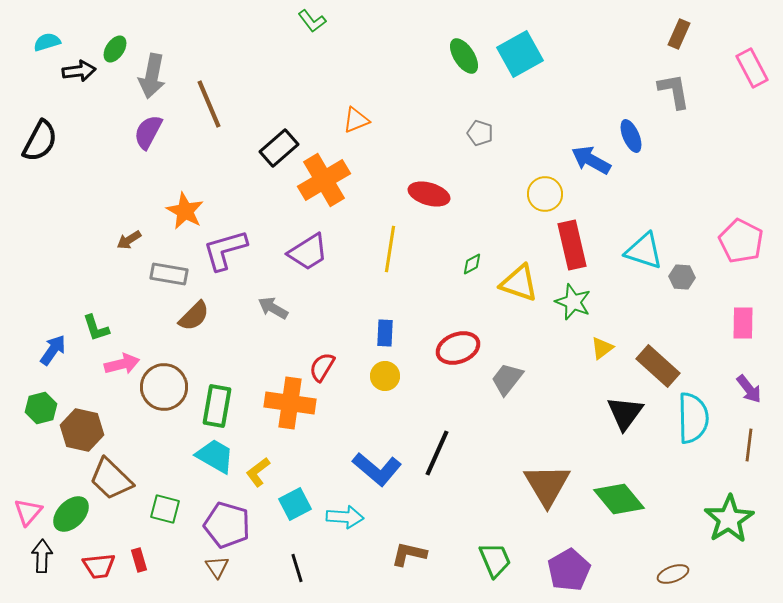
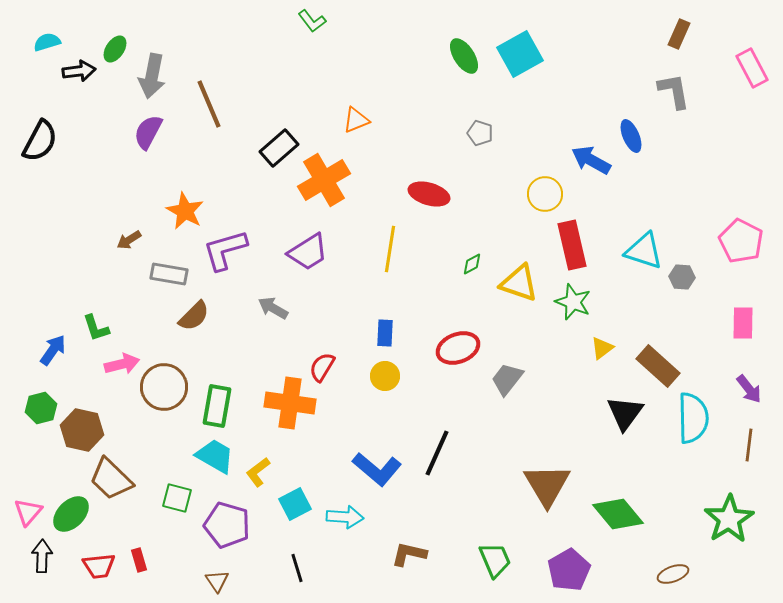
green diamond at (619, 499): moved 1 px left, 15 px down
green square at (165, 509): moved 12 px right, 11 px up
brown triangle at (217, 567): moved 14 px down
